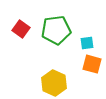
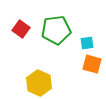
yellow hexagon: moved 15 px left
